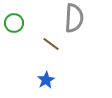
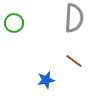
brown line: moved 23 px right, 17 px down
blue star: rotated 18 degrees clockwise
